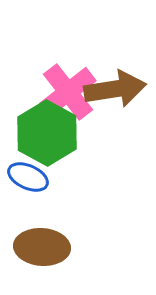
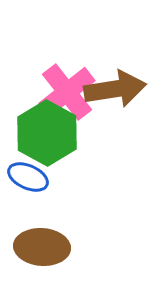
pink cross: moved 1 px left
